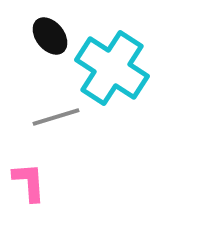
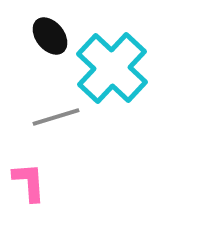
cyan cross: rotated 10 degrees clockwise
